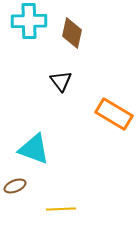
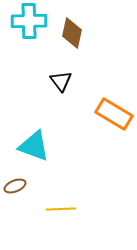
cyan triangle: moved 3 px up
